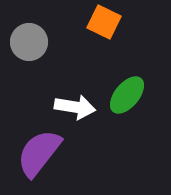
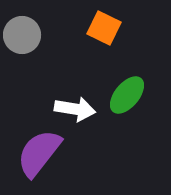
orange square: moved 6 px down
gray circle: moved 7 px left, 7 px up
white arrow: moved 2 px down
